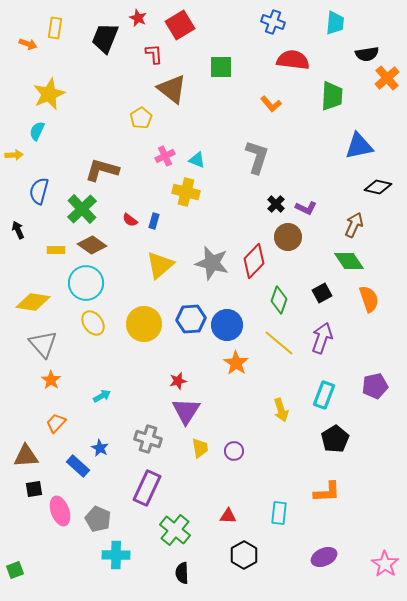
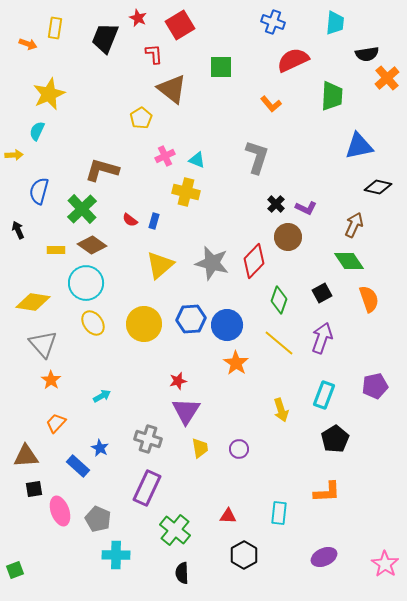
red semicircle at (293, 60): rotated 32 degrees counterclockwise
purple circle at (234, 451): moved 5 px right, 2 px up
